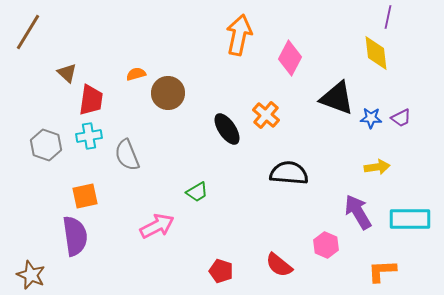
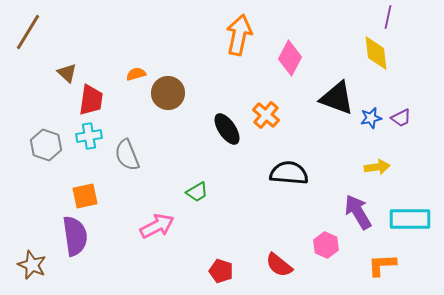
blue star: rotated 15 degrees counterclockwise
orange L-shape: moved 6 px up
brown star: moved 1 px right, 10 px up
